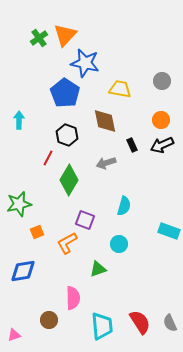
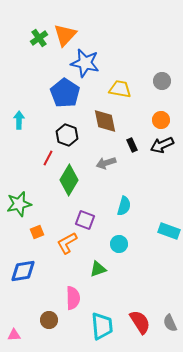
pink triangle: rotated 16 degrees clockwise
